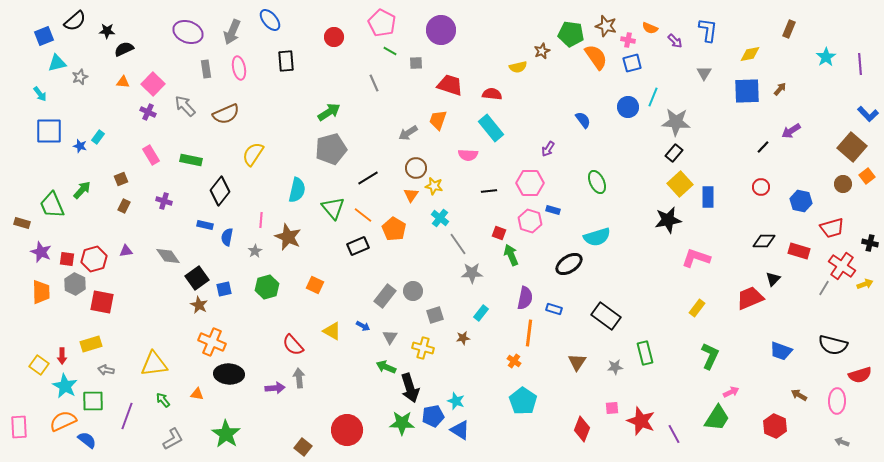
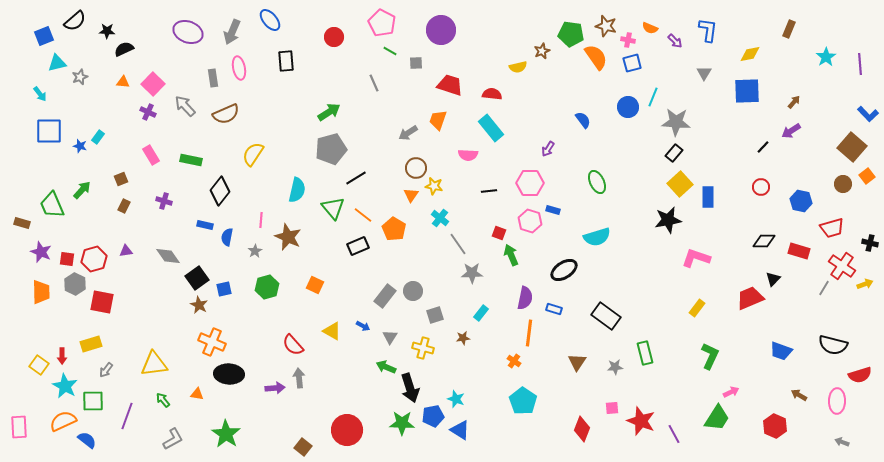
gray rectangle at (206, 69): moved 7 px right, 9 px down
brown arrow at (780, 89): moved 14 px right, 13 px down
black line at (368, 178): moved 12 px left
black ellipse at (569, 264): moved 5 px left, 6 px down
gray arrow at (106, 370): rotated 63 degrees counterclockwise
cyan star at (456, 401): moved 2 px up
